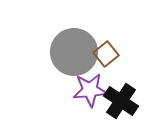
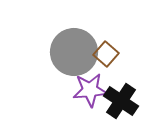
brown square: rotated 10 degrees counterclockwise
